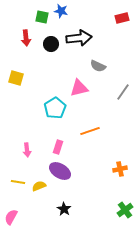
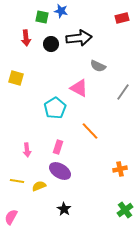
pink triangle: rotated 42 degrees clockwise
orange line: rotated 66 degrees clockwise
yellow line: moved 1 px left, 1 px up
